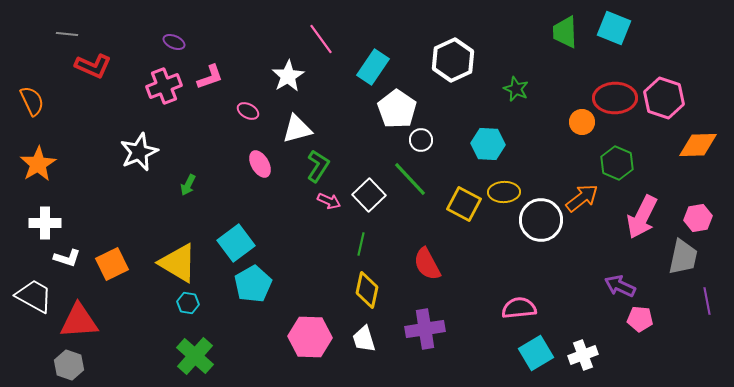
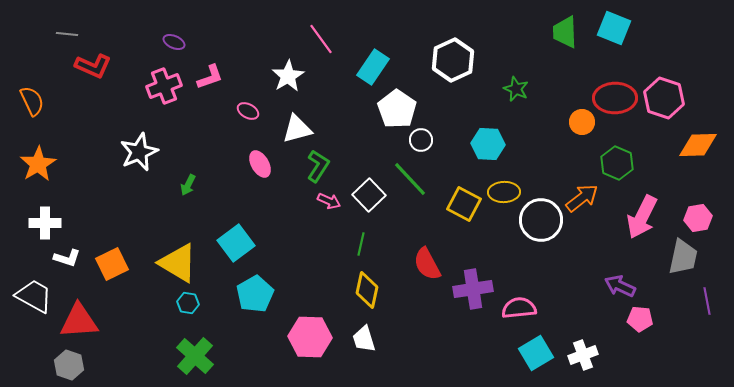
cyan pentagon at (253, 284): moved 2 px right, 10 px down
purple cross at (425, 329): moved 48 px right, 40 px up
